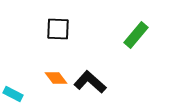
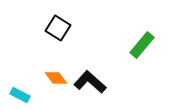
black square: moved 1 px up; rotated 30 degrees clockwise
green rectangle: moved 6 px right, 10 px down
cyan rectangle: moved 7 px right, 1 px down
